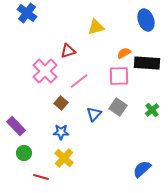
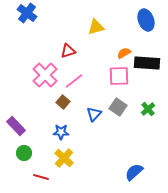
pink cross: moved 4 px down
pink line: moved 5 px left
brown square: moved 2 px right, 1 px up
green cross: moved 4 px left, 1 px up
blue semicircle: moved 8 px left, 3 px down
